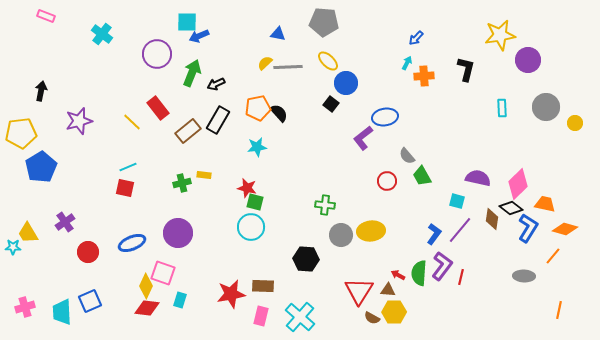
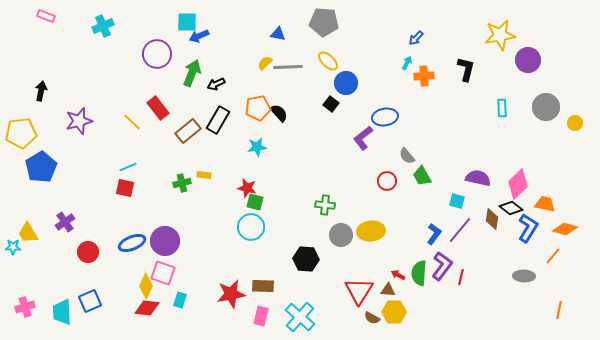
cyan cross at (102, 34): moved 1 px right, 8 px up; rotated 30 degrees clockwise
purple circle at (178, 233): moved 13 px left, 8 px down
